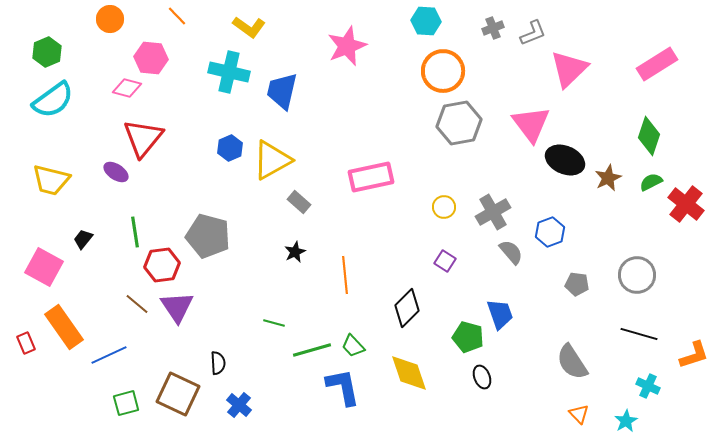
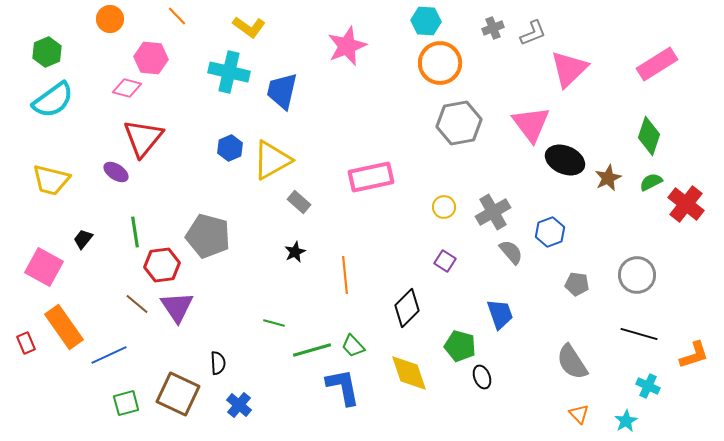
orange circle at (443, 71): moved 3 px left, 8 px up
green pentagon at (468, 337): moved 8 px left, 9 px down
